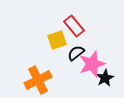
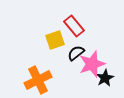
yellow square: moved 2 px left
